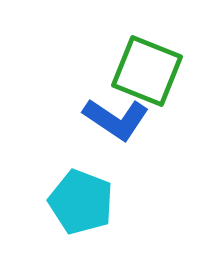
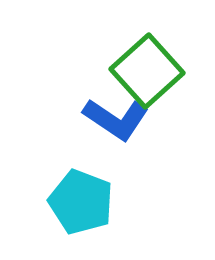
green square: rotated 26 degrees clockwise
